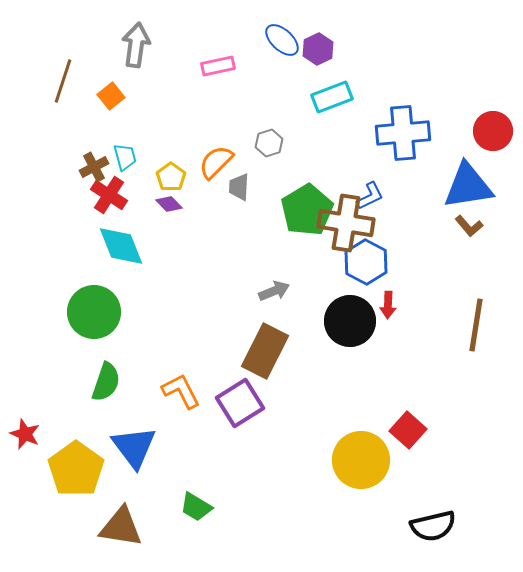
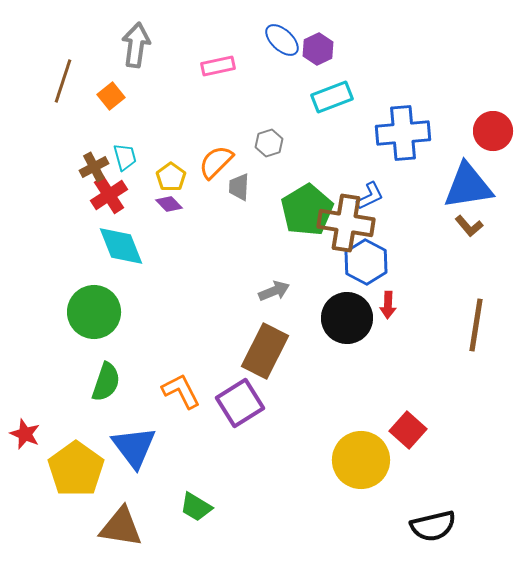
red cross at (109, 195): rotated 24 degrees clockwise
black circle at (350, 321): moved 3 px left, 3 px up
